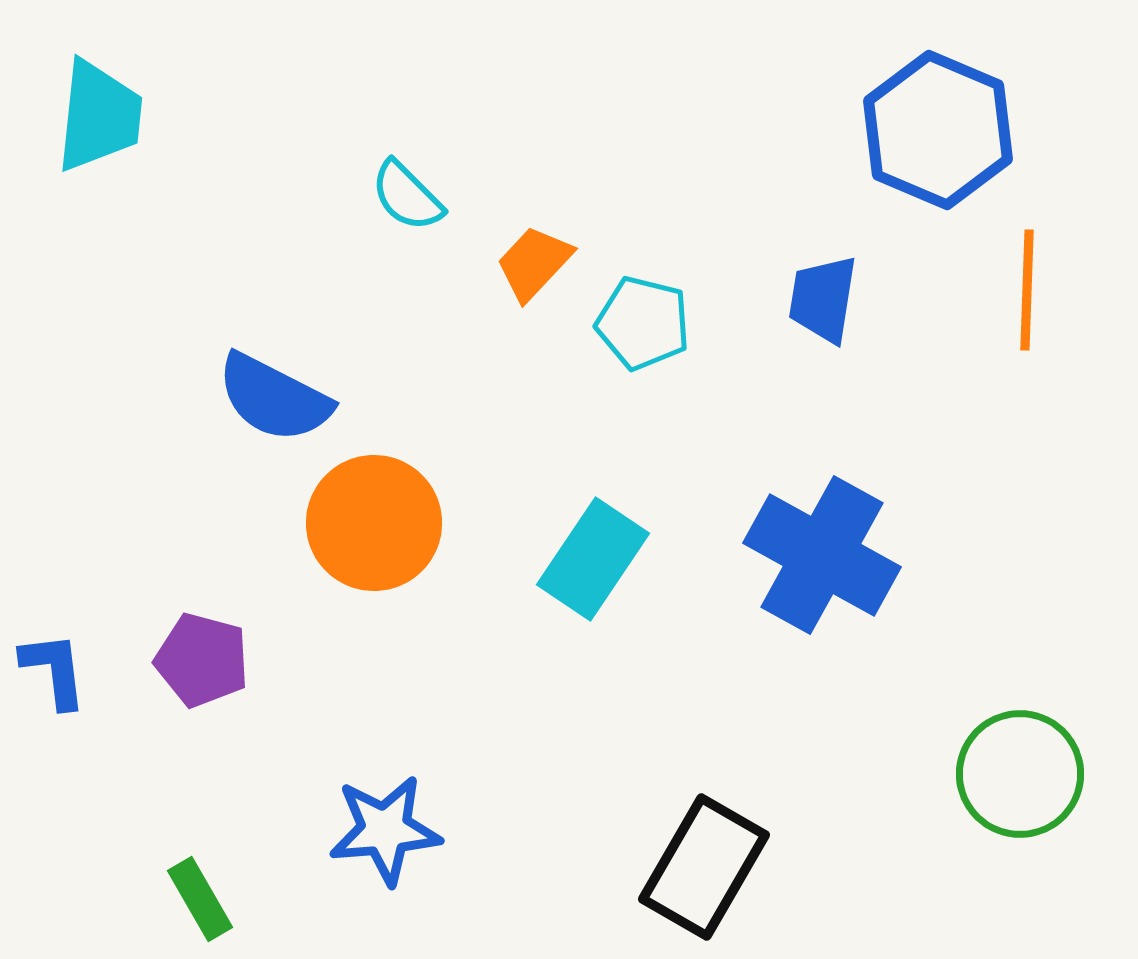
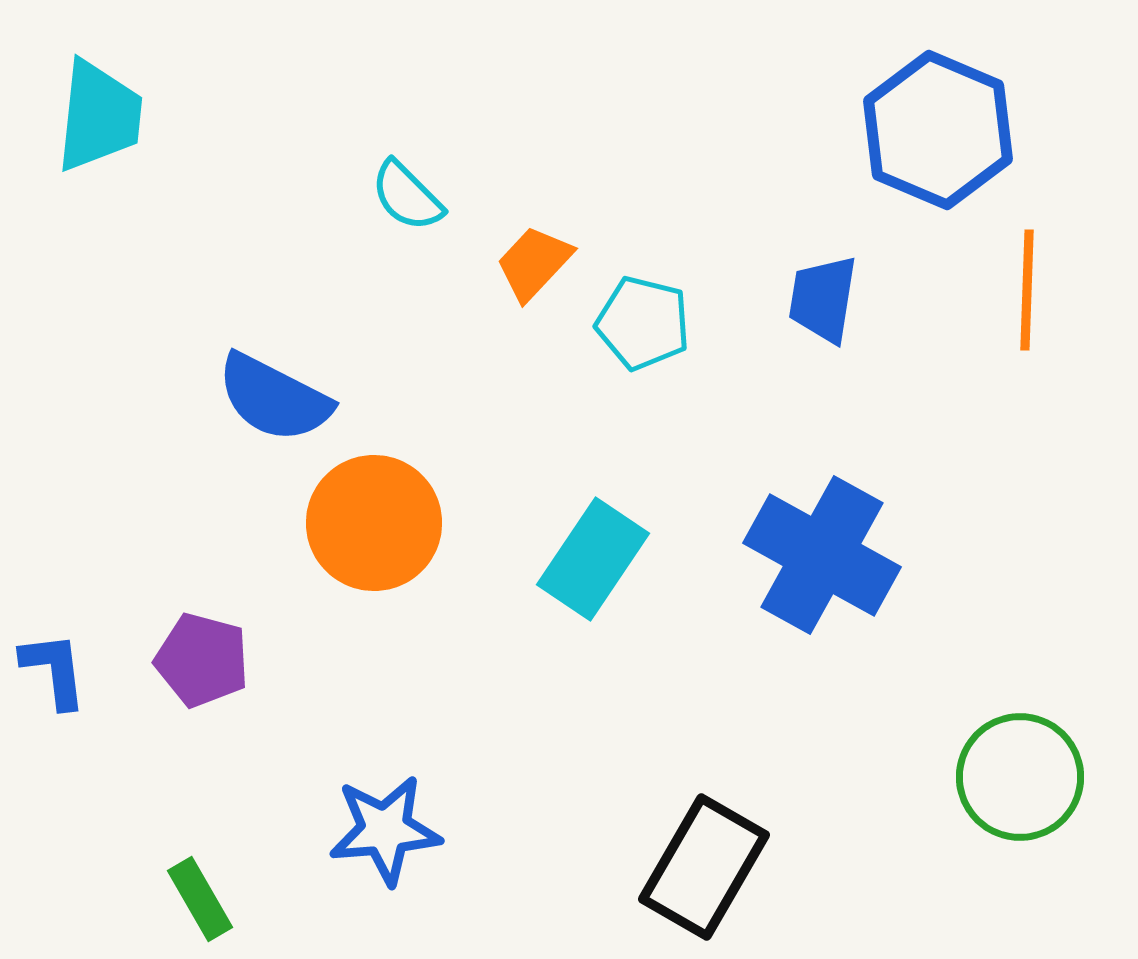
green circle: moved 3 px down
